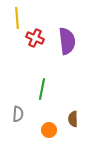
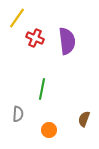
yellow line: rotated 40 degrees clockwise
brown semicircle: moved 11 px right; rotated 21 degrees clockwise
